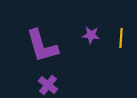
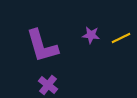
yellow line: rotated 60 degrees clockwise
